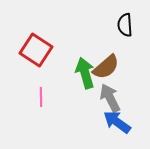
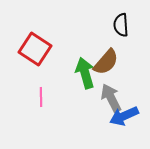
black semicircle: moved 4 px left
red square: moved 1 px left, 1 px up
brown semicircle: moved 5 px up; rotated 8 degrees counterclockwise
gray arrow: moved 1 px right
blue arrow: moved 7 px right, 6 px up; rotated 60 degrees counterclockwise
